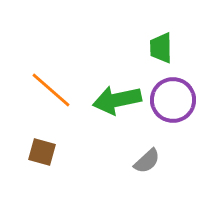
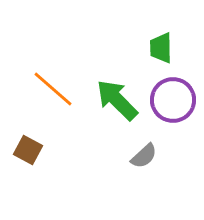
orange line: moved 2 px right, 1 px up
green arrow: rotated 57 degrees clockwise
brown square: moved 14 px left, 2 px up; rotated 12 degrees clockwise
gray semicircle: moved 3 px left, 5 px up
